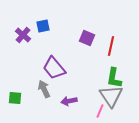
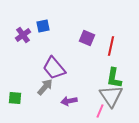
purple cross: rotated 14 degrees clockwise
gray arrow: moved 1 px right, 2 px up; rotated 66 degrees clockwise
